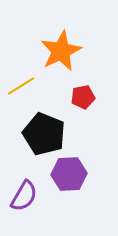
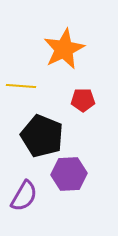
orange star: moved 3 px right, 2 px up
yellow line: rotated 36 degrees clockwise
red pentagon: moved 3 px down; rotated 10 degrees clockwise
black pentagon: moved 2 px left, 2 px down
